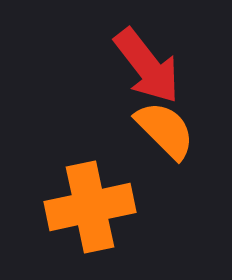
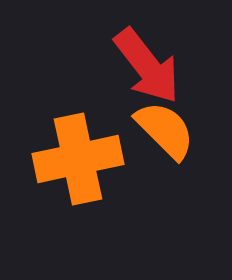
orange cross: moved 12 px left, 48 px up
